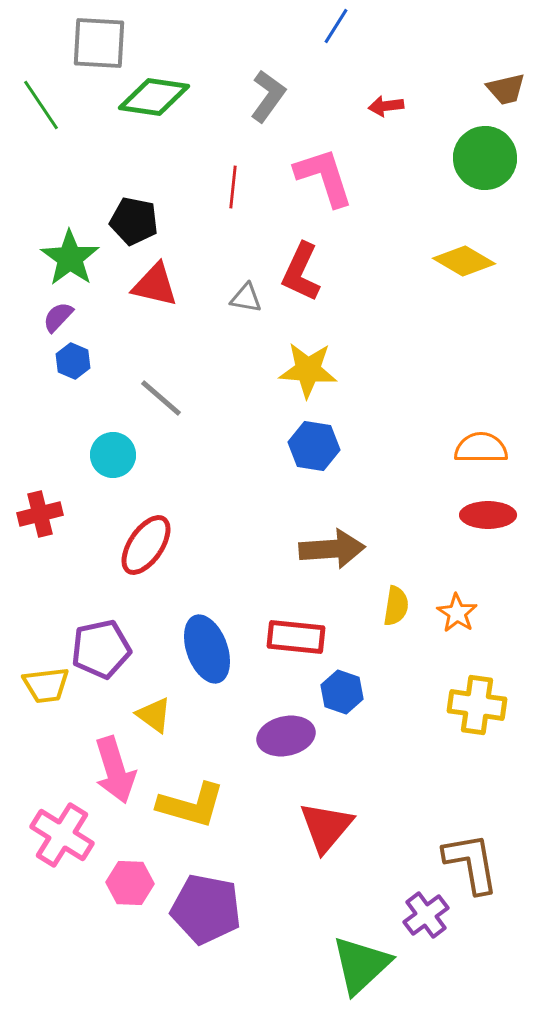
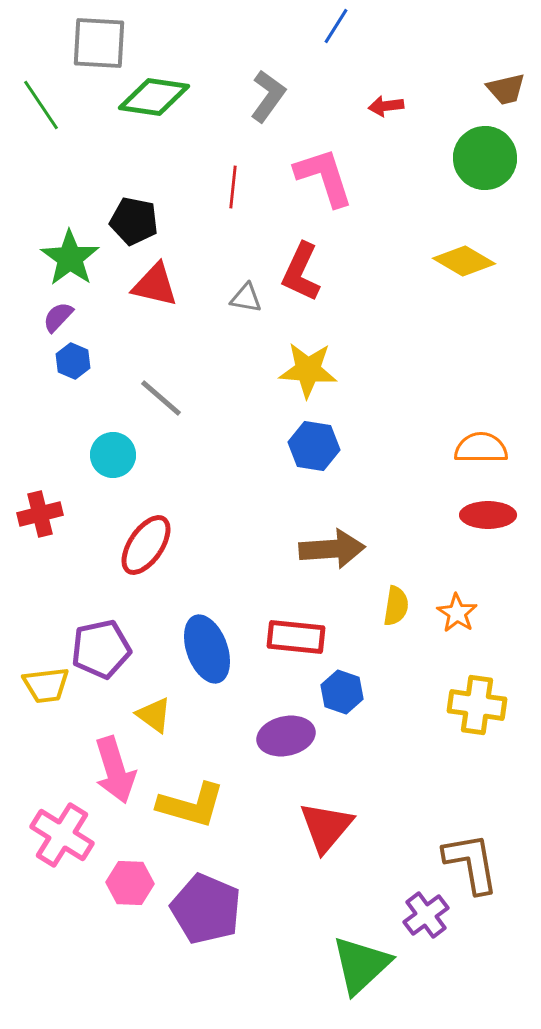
purple pentagon at (206, 909): rotated 12 degrees clockwise
